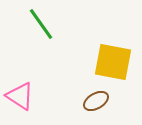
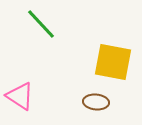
green line: rotated 8 degrees counterclockwise
brown ellipse: moved 1 px down; rotated 35 degrees clockwise
